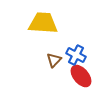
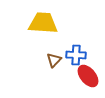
blue cross: rotated 24 degrees counterclockwise
red ellipse: moved 7 px right
